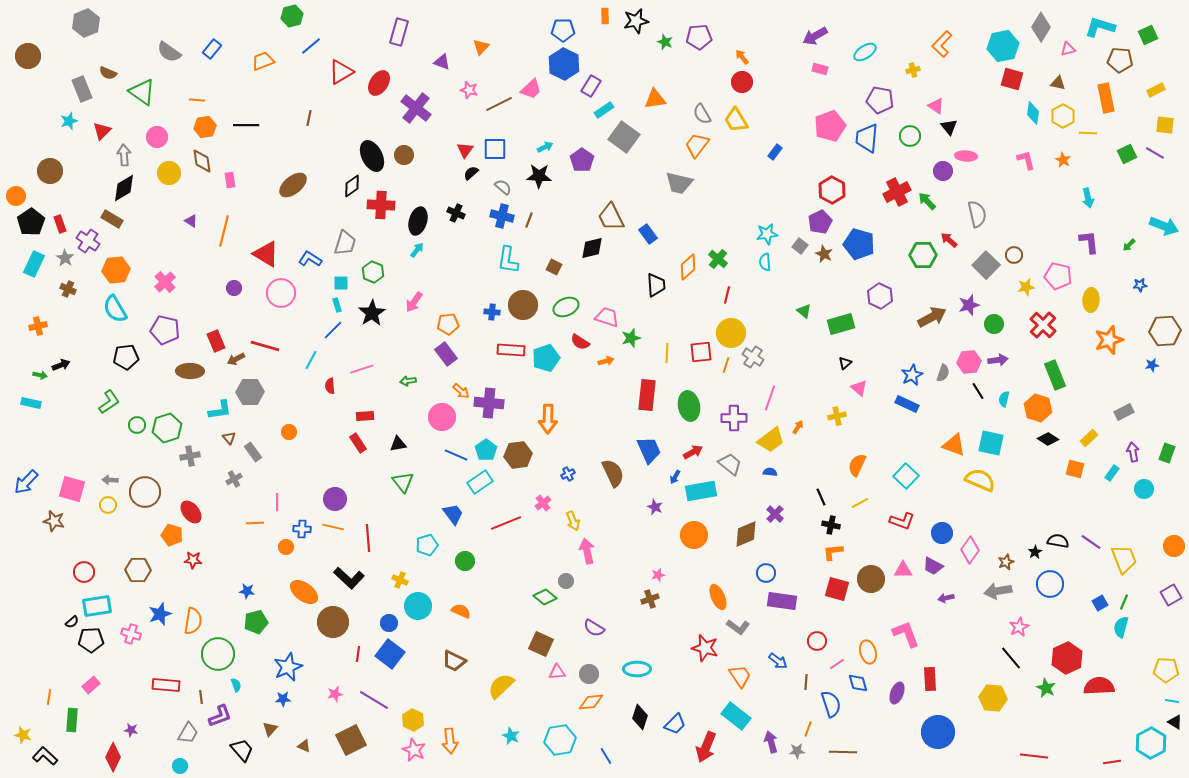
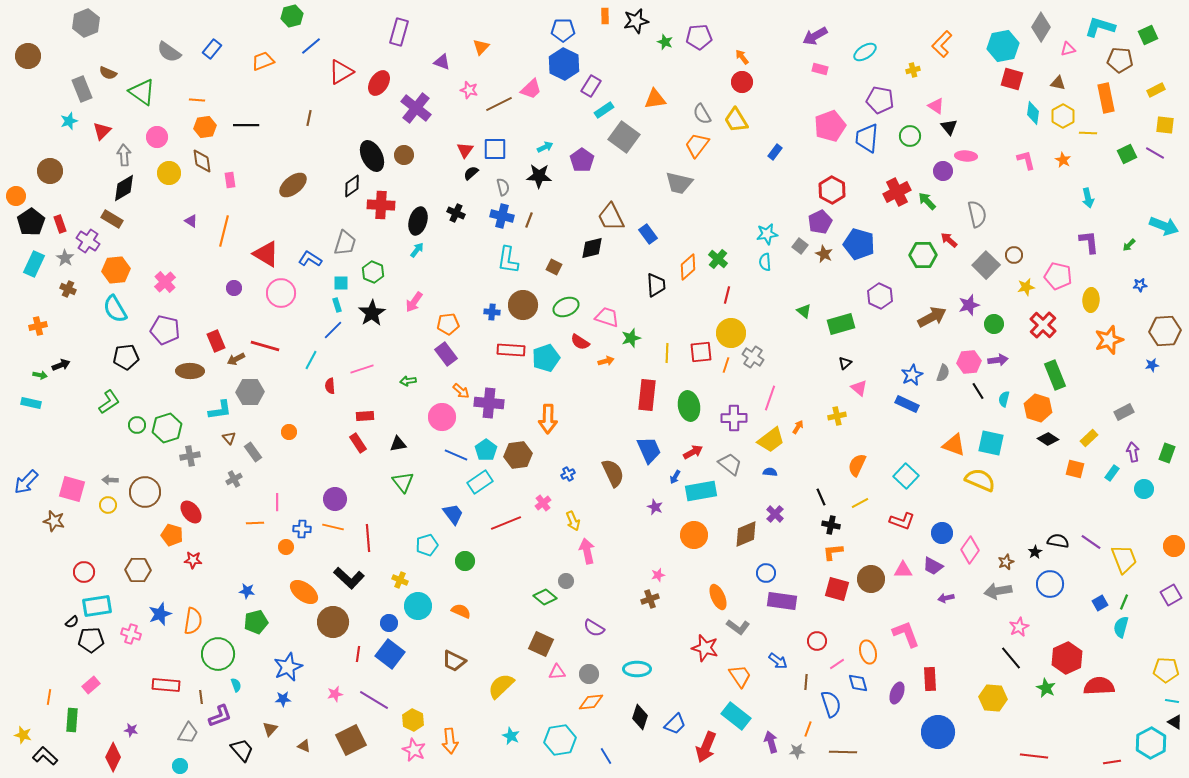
gray semicircle at (503, 187): rotated 36 degrees clockwise
